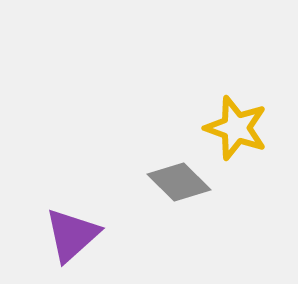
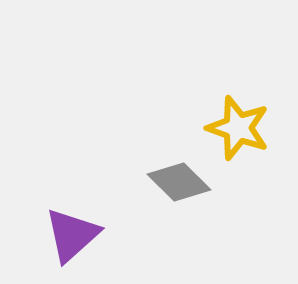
yellow star: moved 2 px right
